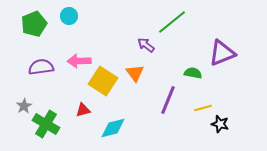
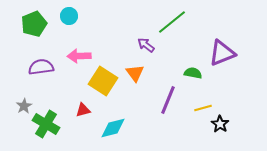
pink arrow: moved 5 px up
black star: rotated 18 degrees clockwise
